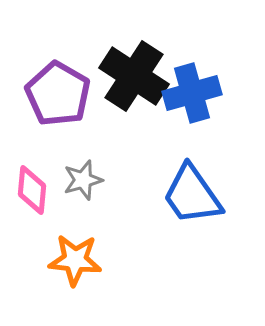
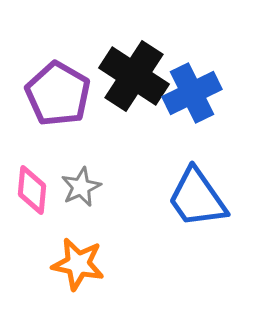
blue cross: rotated 10 degrees counterclockwise
gray star: moved 2 px left, 7 px down; rotated 9 degrees counterclockwise
blue trapezoid: moved 5 px right, 3 px down
orange star: moved 3 px right, 4 px down; rotated 6 degrees clockwise
